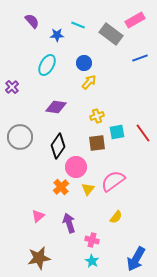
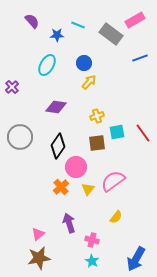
pink triangle: moved 18 px down
